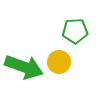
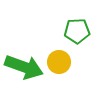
green pentagon: moved 2 px right
